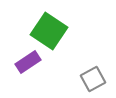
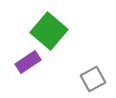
green square: rotated 6 degrees clockwise
